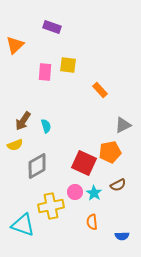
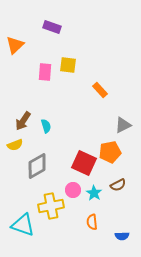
pink circle: moved 2 px left, 2 px up
